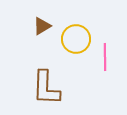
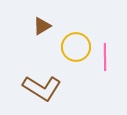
yellow circle: moved 8 px down
brown L-shape: moved 4 px left; rotated 60 degrees counterclockwise
